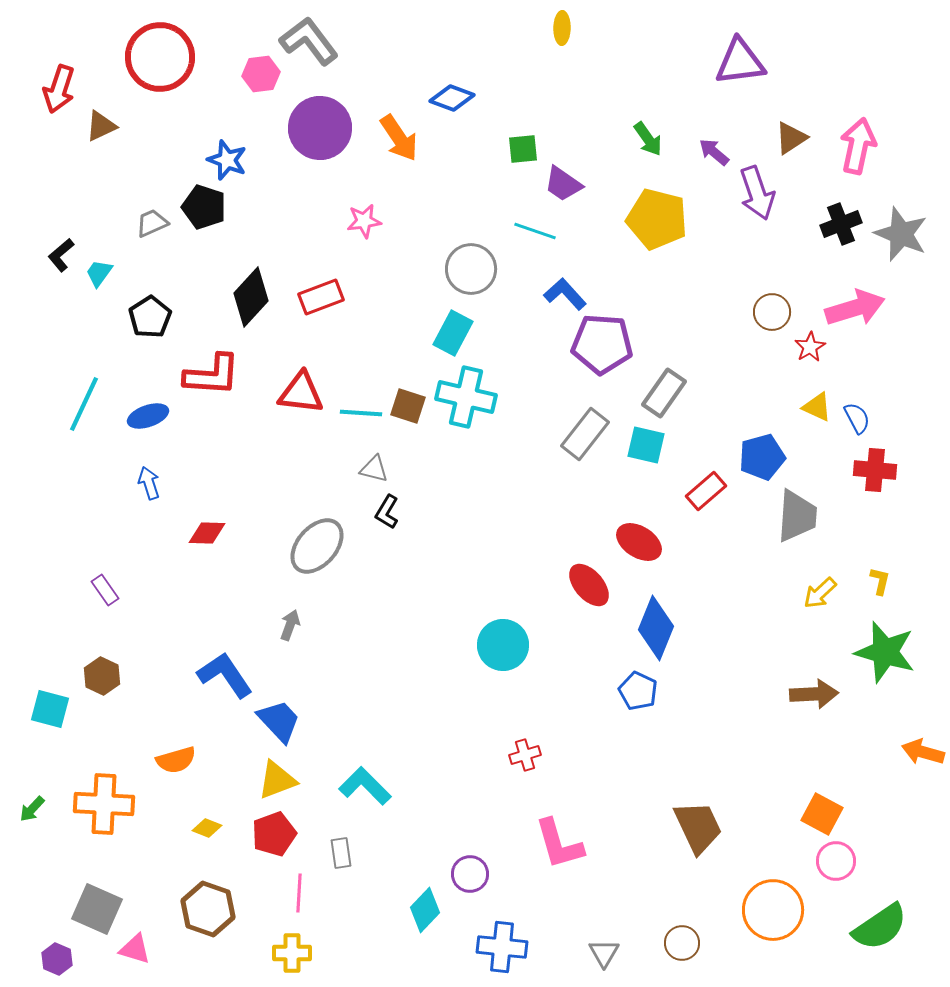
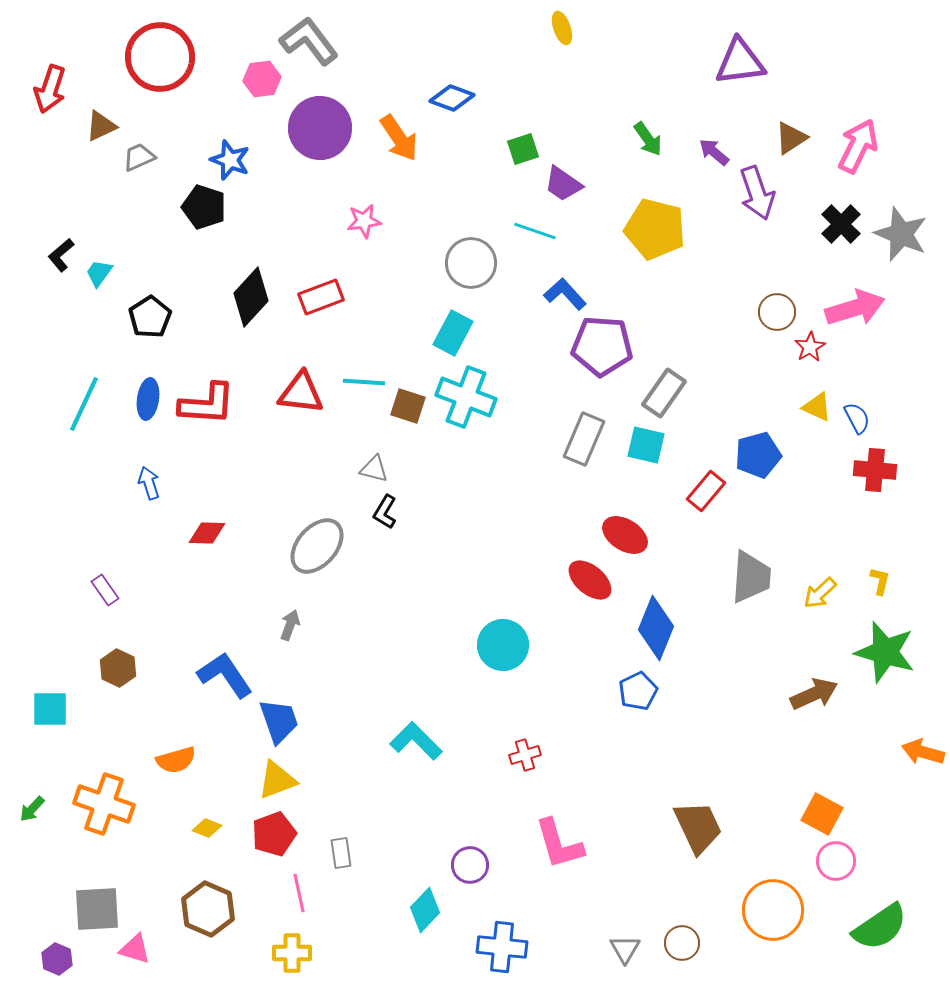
yellow ellipse at (562, 28): rotated 20 degrees counterclockwise
pink hexagon at (261, 74): moved 1 px right, 5 px down
red arrow at (59, 89): moved 9 px left
pink arrow at (858, 146): rotated 14 degrees clockwise
green square at (523, 149): rotated 12 degrees counterclockwise
blue star at (227, 160): moved 3 px right
yellow pentagon at (657, 219): moved 2 px left, 10 px down
gray trapezoid at (152, 223): moved 13 px left, 66 px up
black cross at (841, 224): rotated 24 degrees counterclockwise
gray circle at (471, 269): moved 6 px up
brown circle at (772, 312): moved 5 px right
purple pentagon at (602, 344): moved 2 px down
red L-shape at (212, 375): moved 5 px left, 29 px down
cyan cross at (466, 397): rotated 8 degrees clockwise
cyan line at (361, 413): moved 3 px right, 31 px up
blue ellipse at (148, 416): moved 17 px up; rotated 63 degrees counterclockwise
gray rectangle at (585, 434): moved 1 px left, 5 px down; rotated 15 degrees counterclockwise
blue pentagon at (762, 457): moved 4 px left, 2 px up
red rectangle at (706, 491): rotated 9 degrees counterclockwise
black L-shape at (387, 512): moved 2 px left
gray trapezoid at (797, 516): moved 46 px left, 61 px down
red ellipse at (639, 542): moved 14 px left, 7 px up
red ellipse at (589, 585): moved 1 px right, 5 px up; rotated 9 degrees counterclockwise
brown hexagon at (102, 676): moved 16 px right, 8 px up
blue pentagon at (638, 691): rotated 21 degrees clockwise
brown arrow at (814, 694): rotated 21 degrees counterclockwise
cyan square at (50, 709): rotated 15 degrees counterclockwise
blue trapezoid at (279, 721): rotated 24 degrees clockwise
cyan L-shape at (365, 786): moved 51 px right, 45 px up
orange cross at (104, 804): rotated 16 degrees clockwise
purple circle at (470, 874): moved 9 px up
pink line at (299, 893): rotated 15 degrees counterclockwise
gray square at (97, 909): rotated 27 degrees counterclockwise
brown hexagon at (208, 909): rotated 4 degrees clockwise
gray triangle at (604, 953): moved 21 px right, 4 px up
